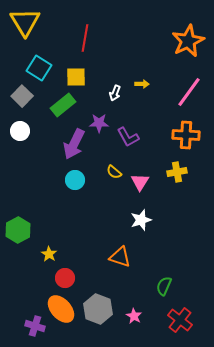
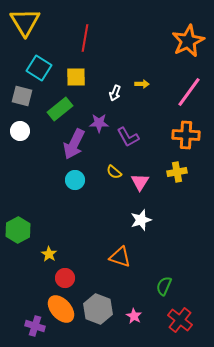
gray square: rotated 30 degrees counterclockwise
green rectangle: moved 3 px left, 4 px down
